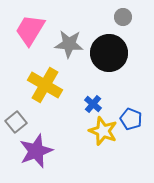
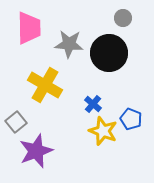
gray circle: moved 1 px down
pink trapezoid: moved 1 px left, 2 px up; rotated 148 degrees clockwise
